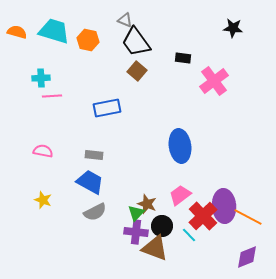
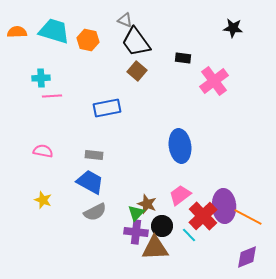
orange semicircle: rotated 18 degrees counterclockwise
brown triangle: rotated 24 degrees counterclockwise
